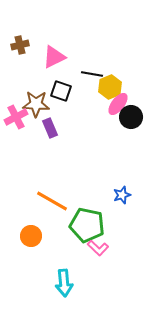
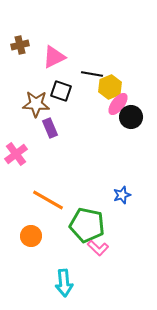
pink cross: moved 37 px down; rotated 10 degrees counterclockwise
orange line: moved 4 px left, 1 px up
